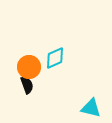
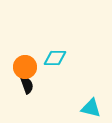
cyan diamond: rotated 25 degrees clockwise
orange circle: moved 4 px left
